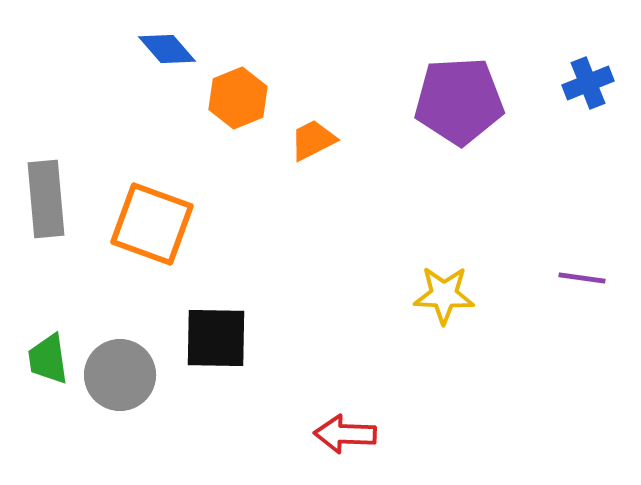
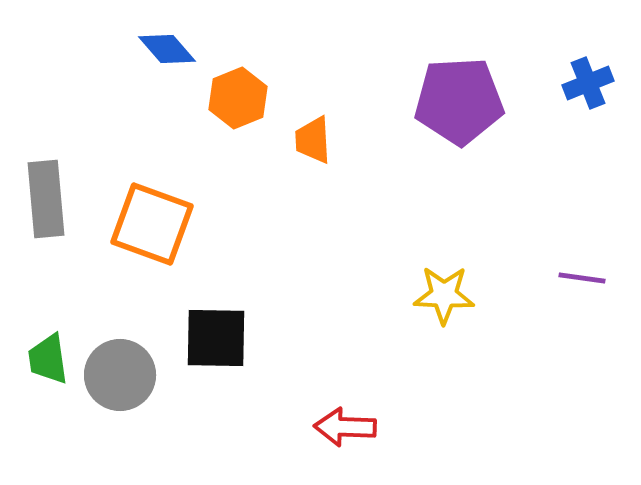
orange trapezoid: rotated 66 degrees counterclockwise
red arrow: moved 7 px up
